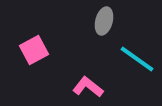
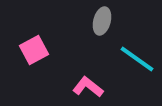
gray ellipse: moved 2 px left
